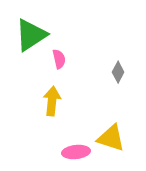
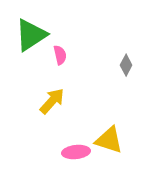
pink semicircle: moved 1 px right, 4 px up
gray diamond: moved 8 px right, 7 px up
yellow arrow: rotated 36 degrees clockwise
yellow triangle: moved 2 px left, 2 px down
